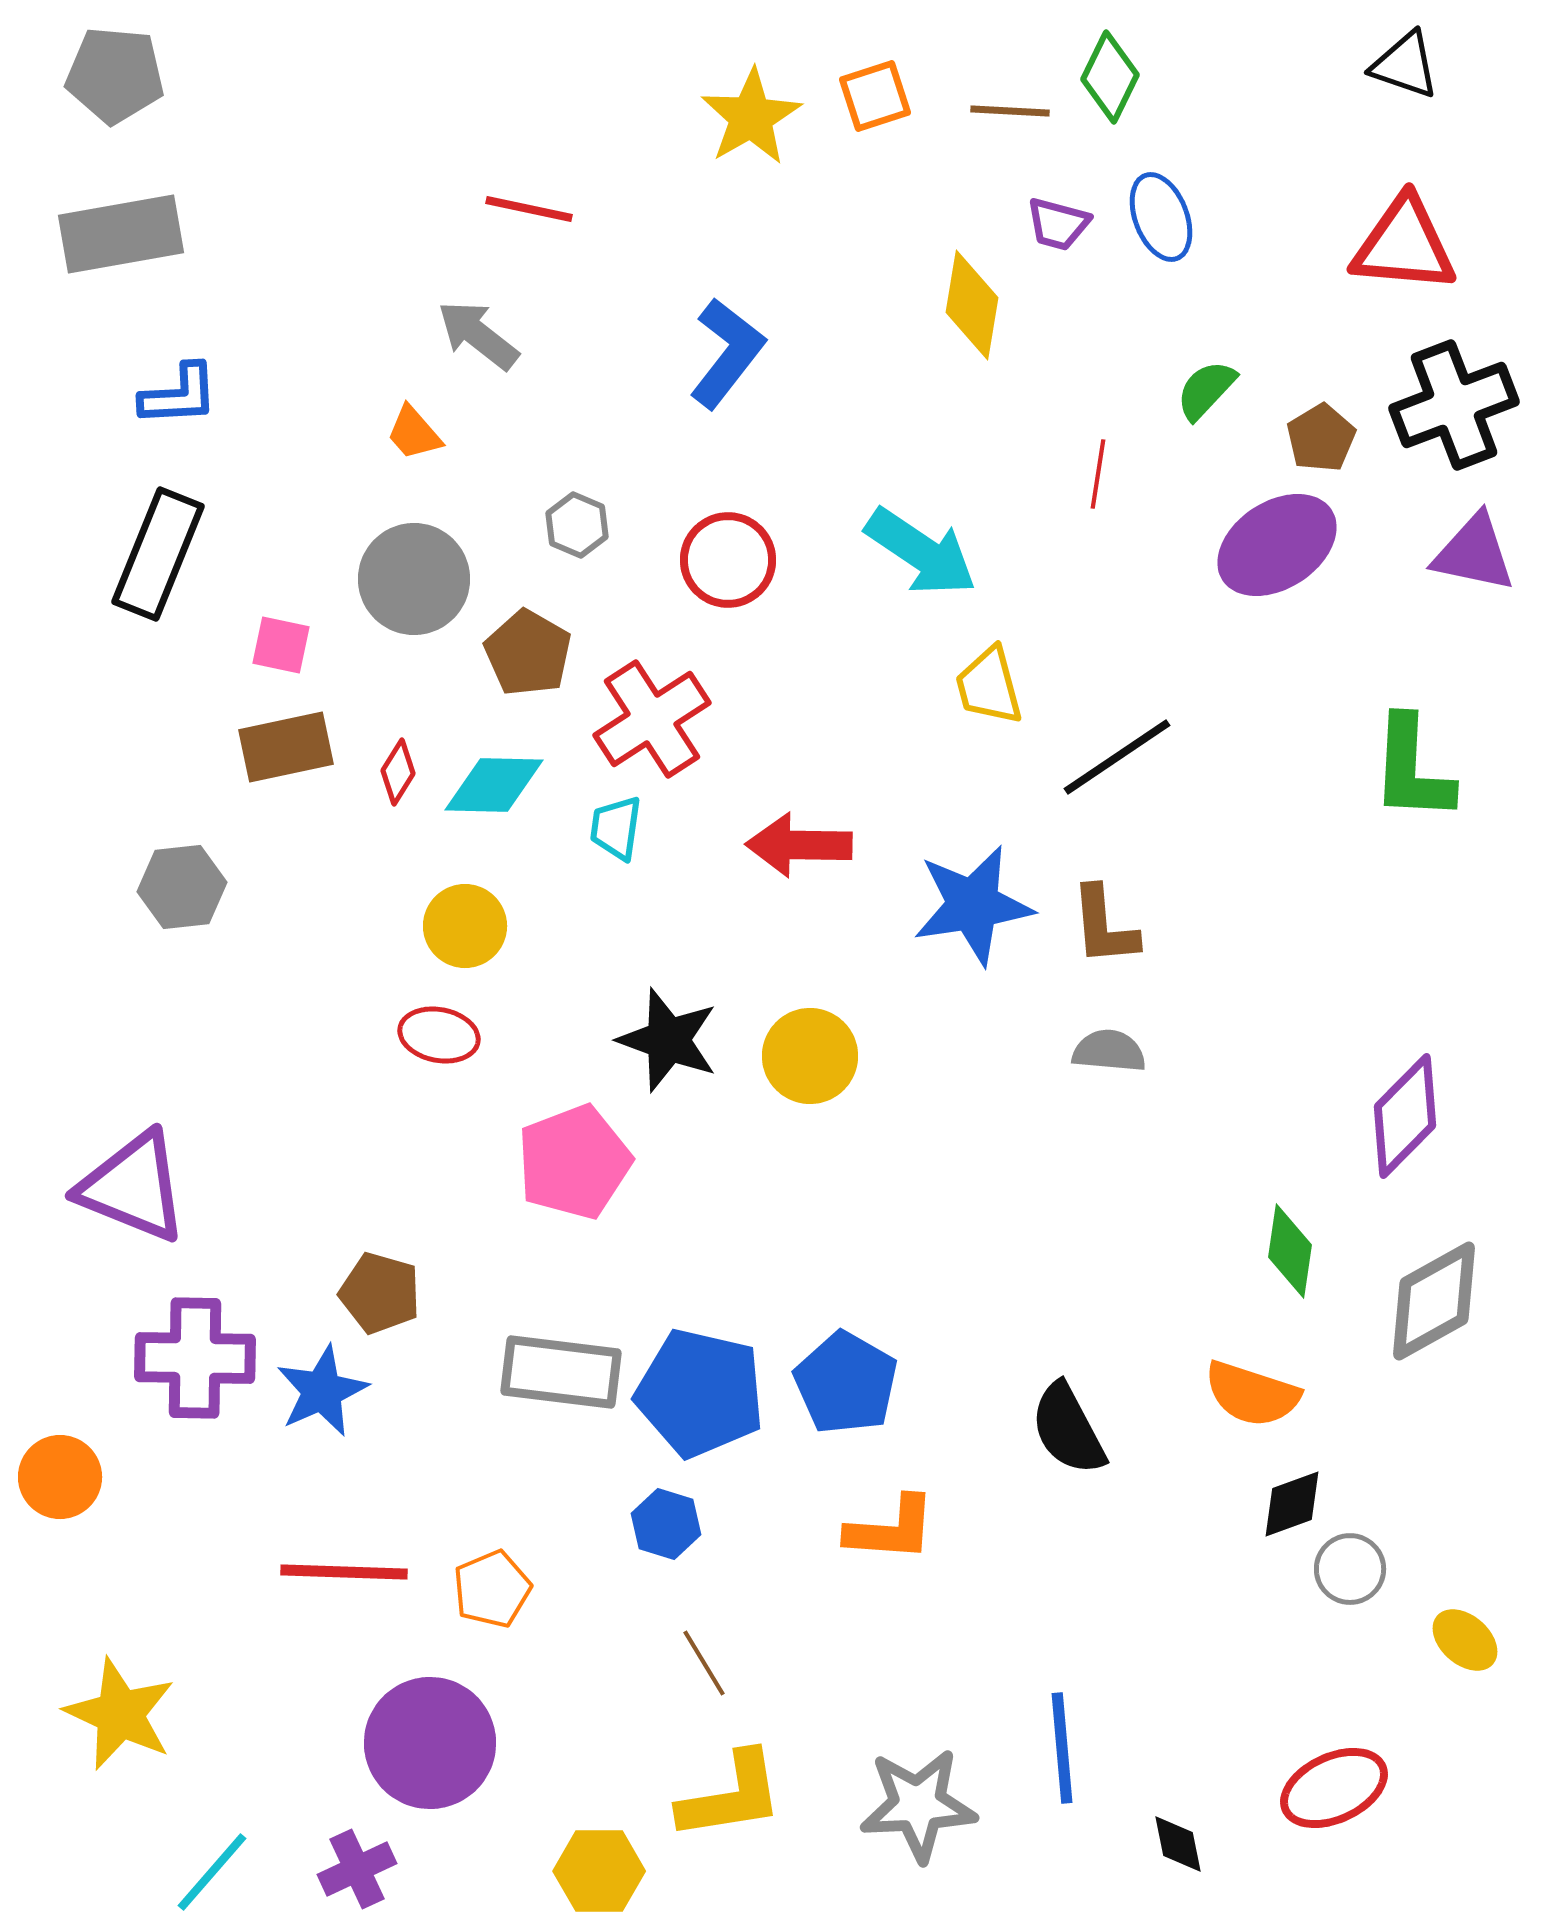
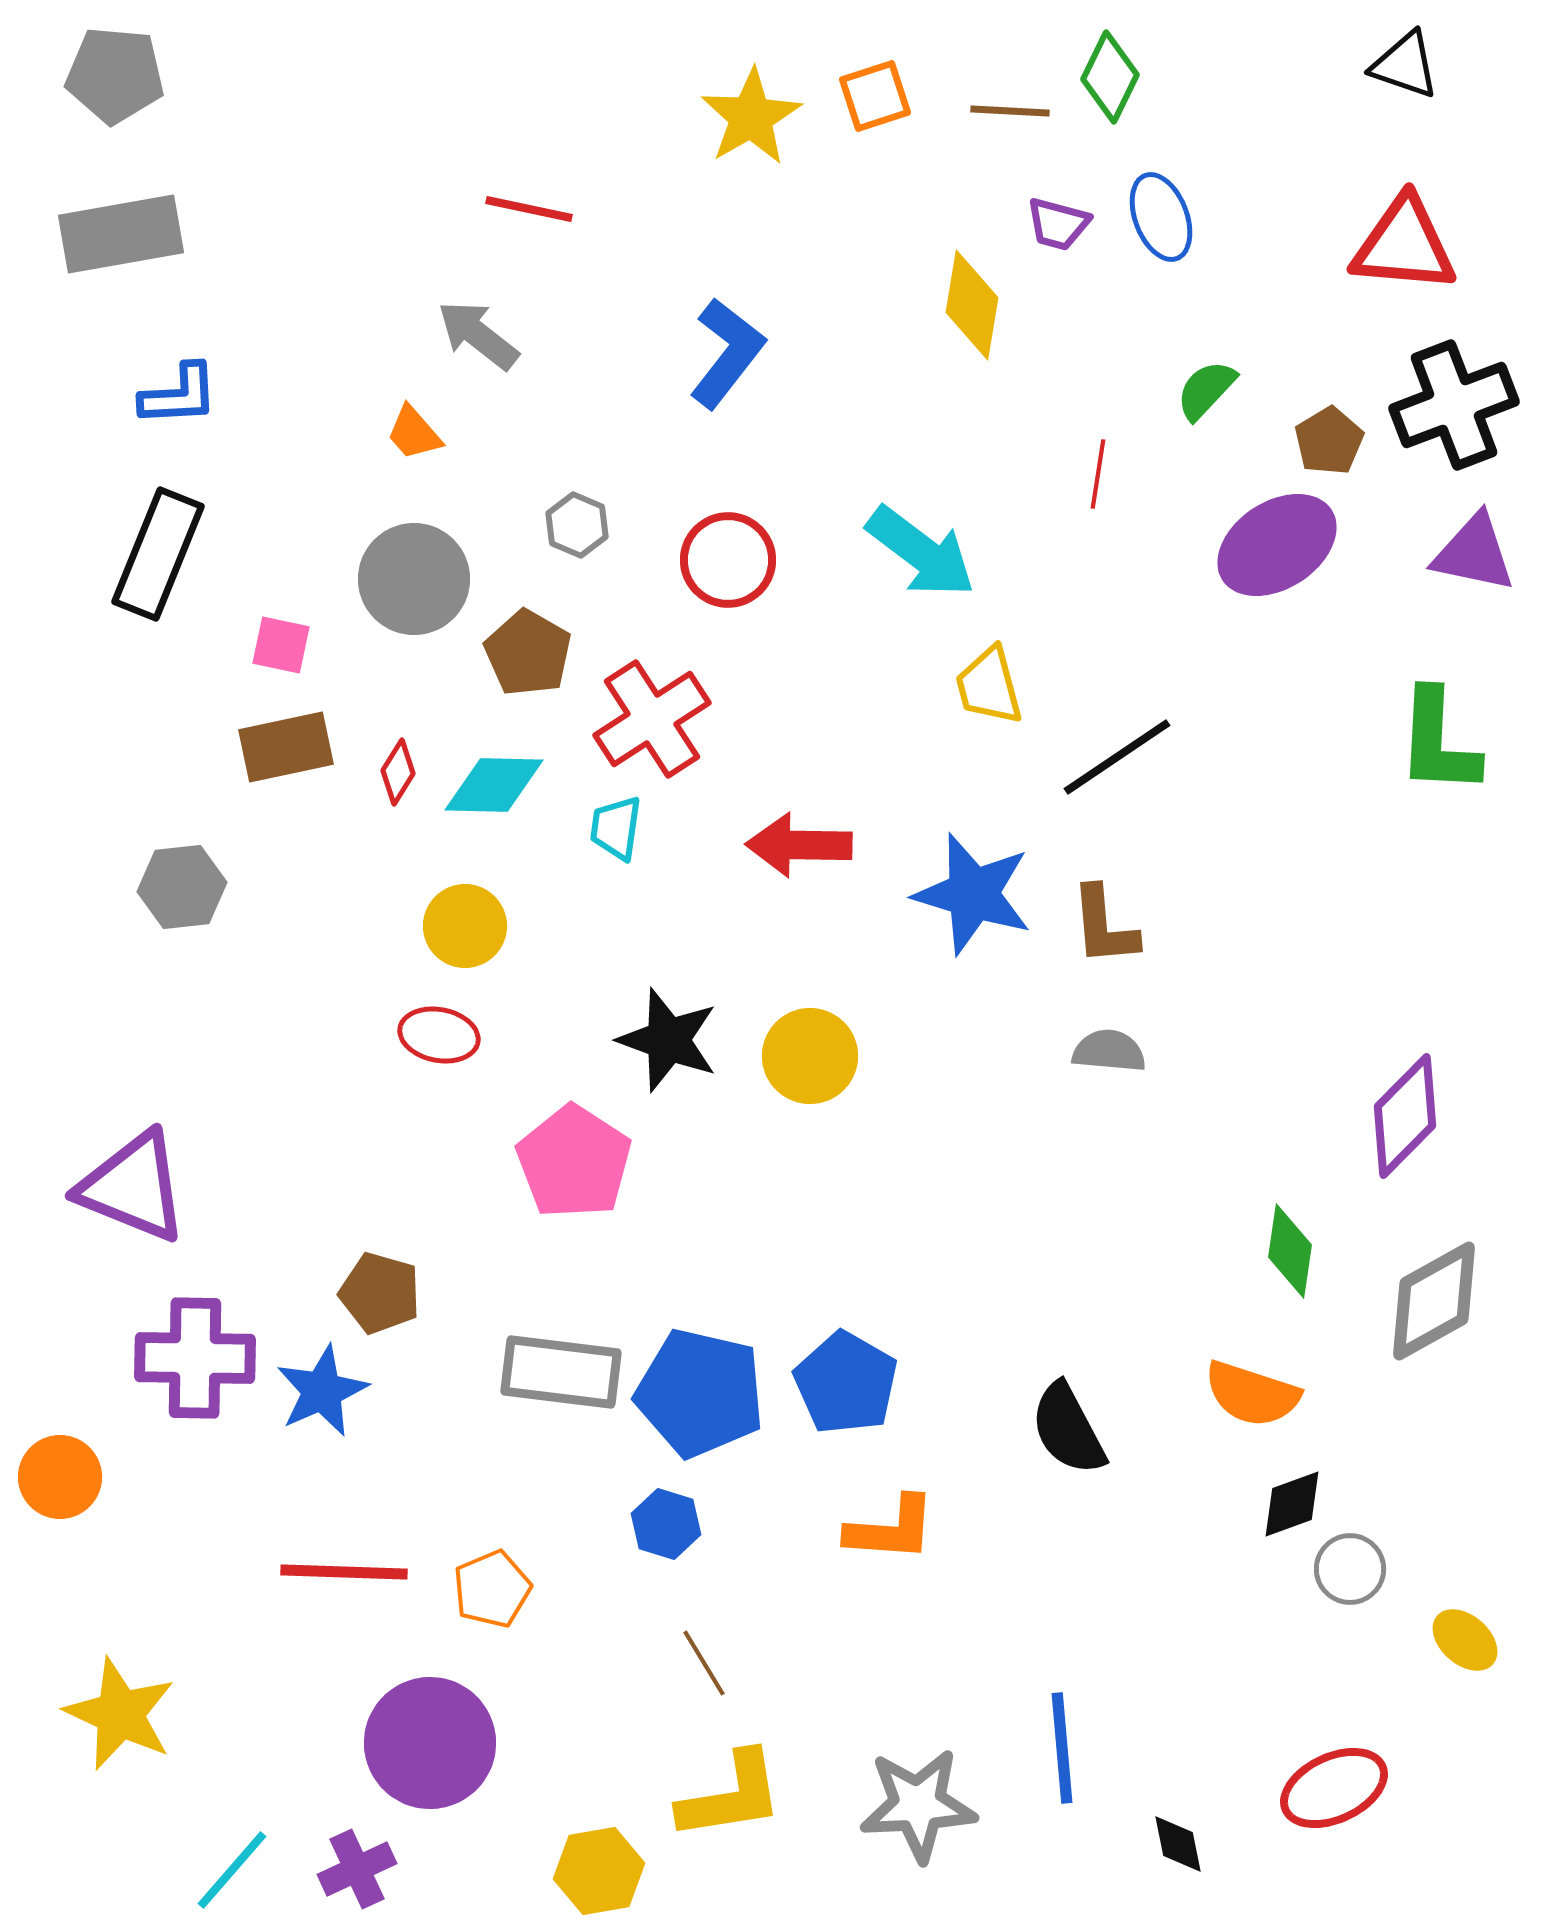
brown pentagon at (1321, 438): moved 8 px right, 3 px down
cyan arrow at (921, 552): rotated 3 degrees clockwise
green L-shape at (1412, 769): moved 26 px right, 27 px up
blue star at (973, 905): moved 11 px up; rotated 26 degrees clockwise
pink pentagon at (574, 1162): rotated 18 degrees counterclockwise
yellow hexagon at (599, 1871): rotated 10 degrees counterclockwise
cyan line at (212, 1872): moved 20 px right, 2 px up
